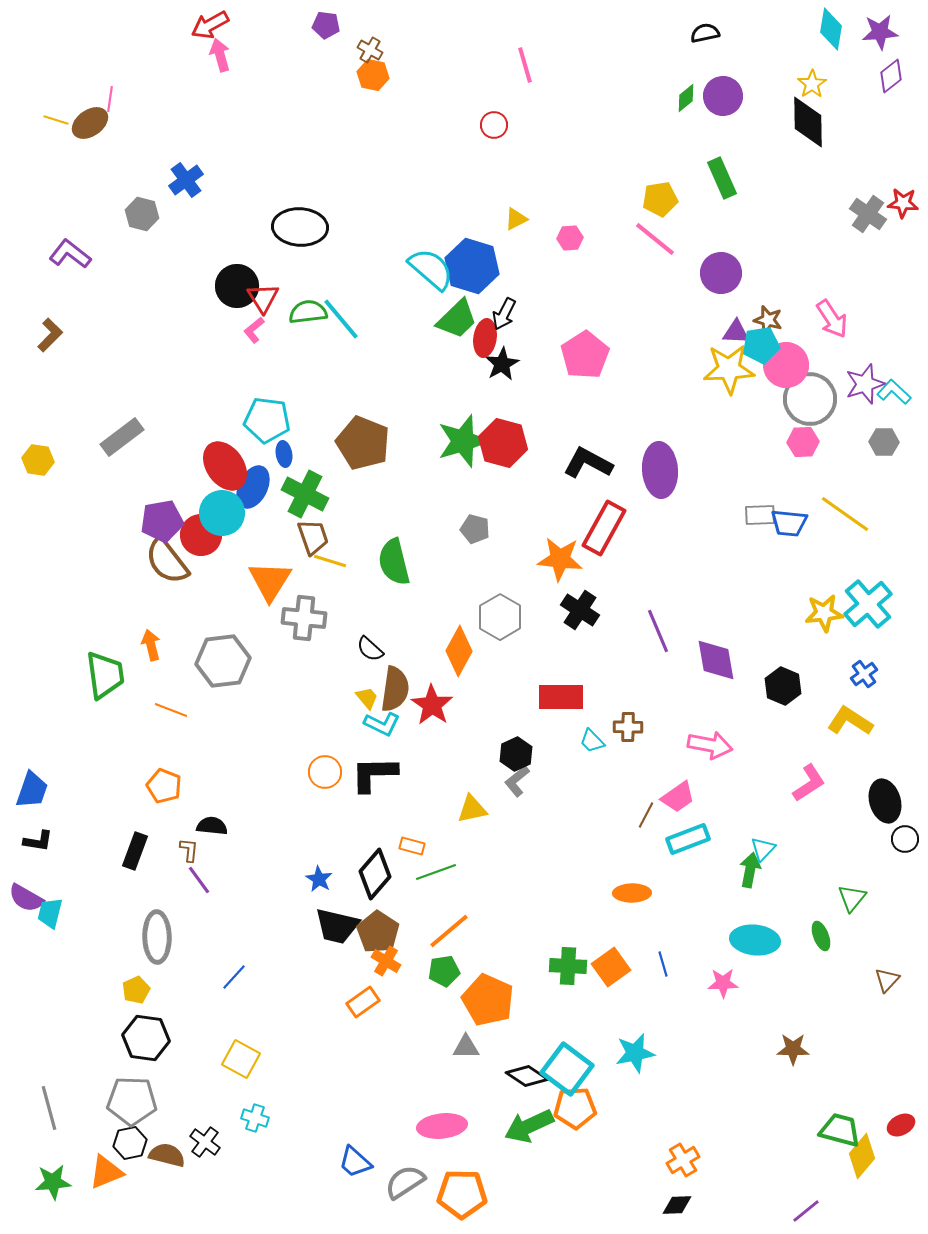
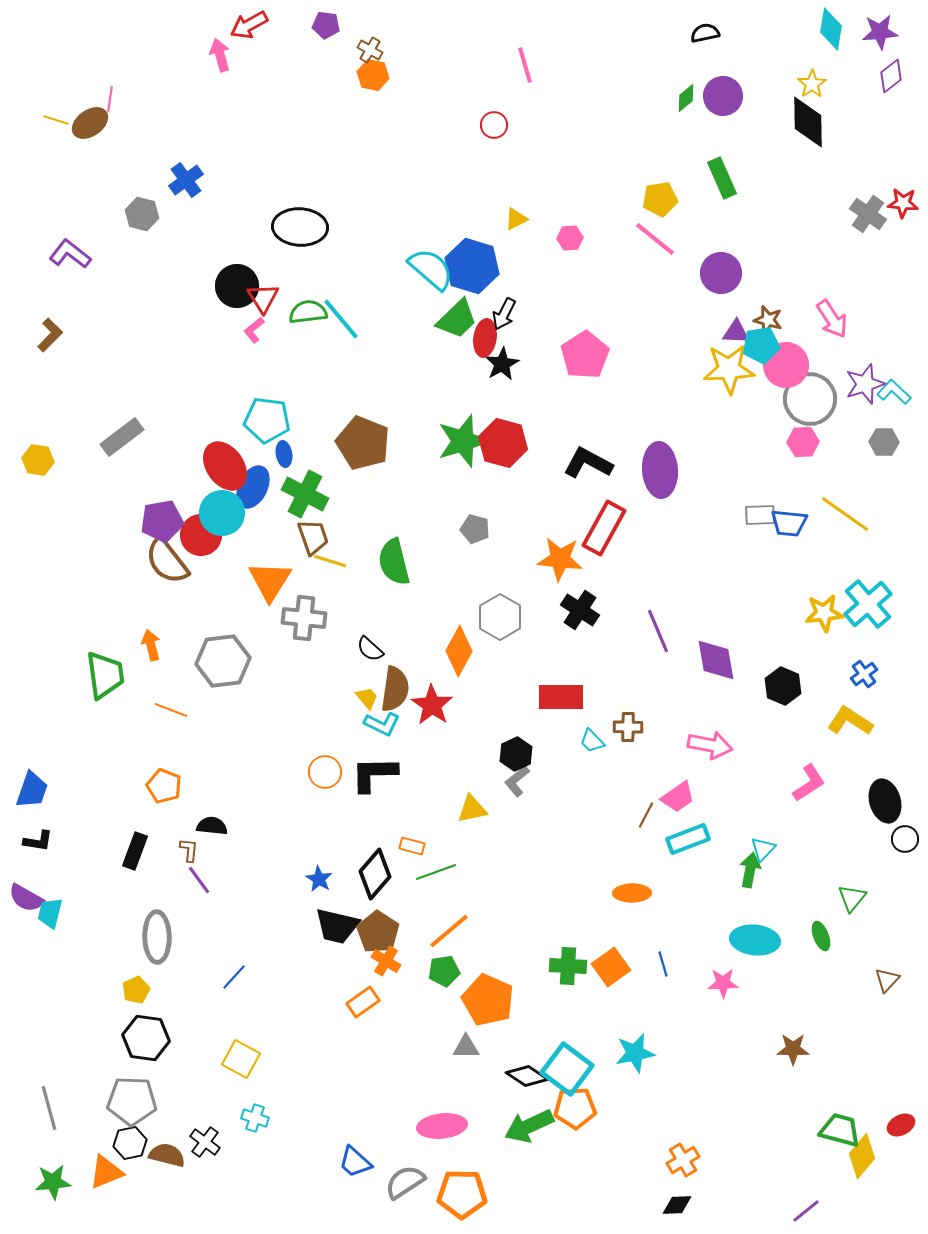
red arrow at (210, 25): moved 39 px right
